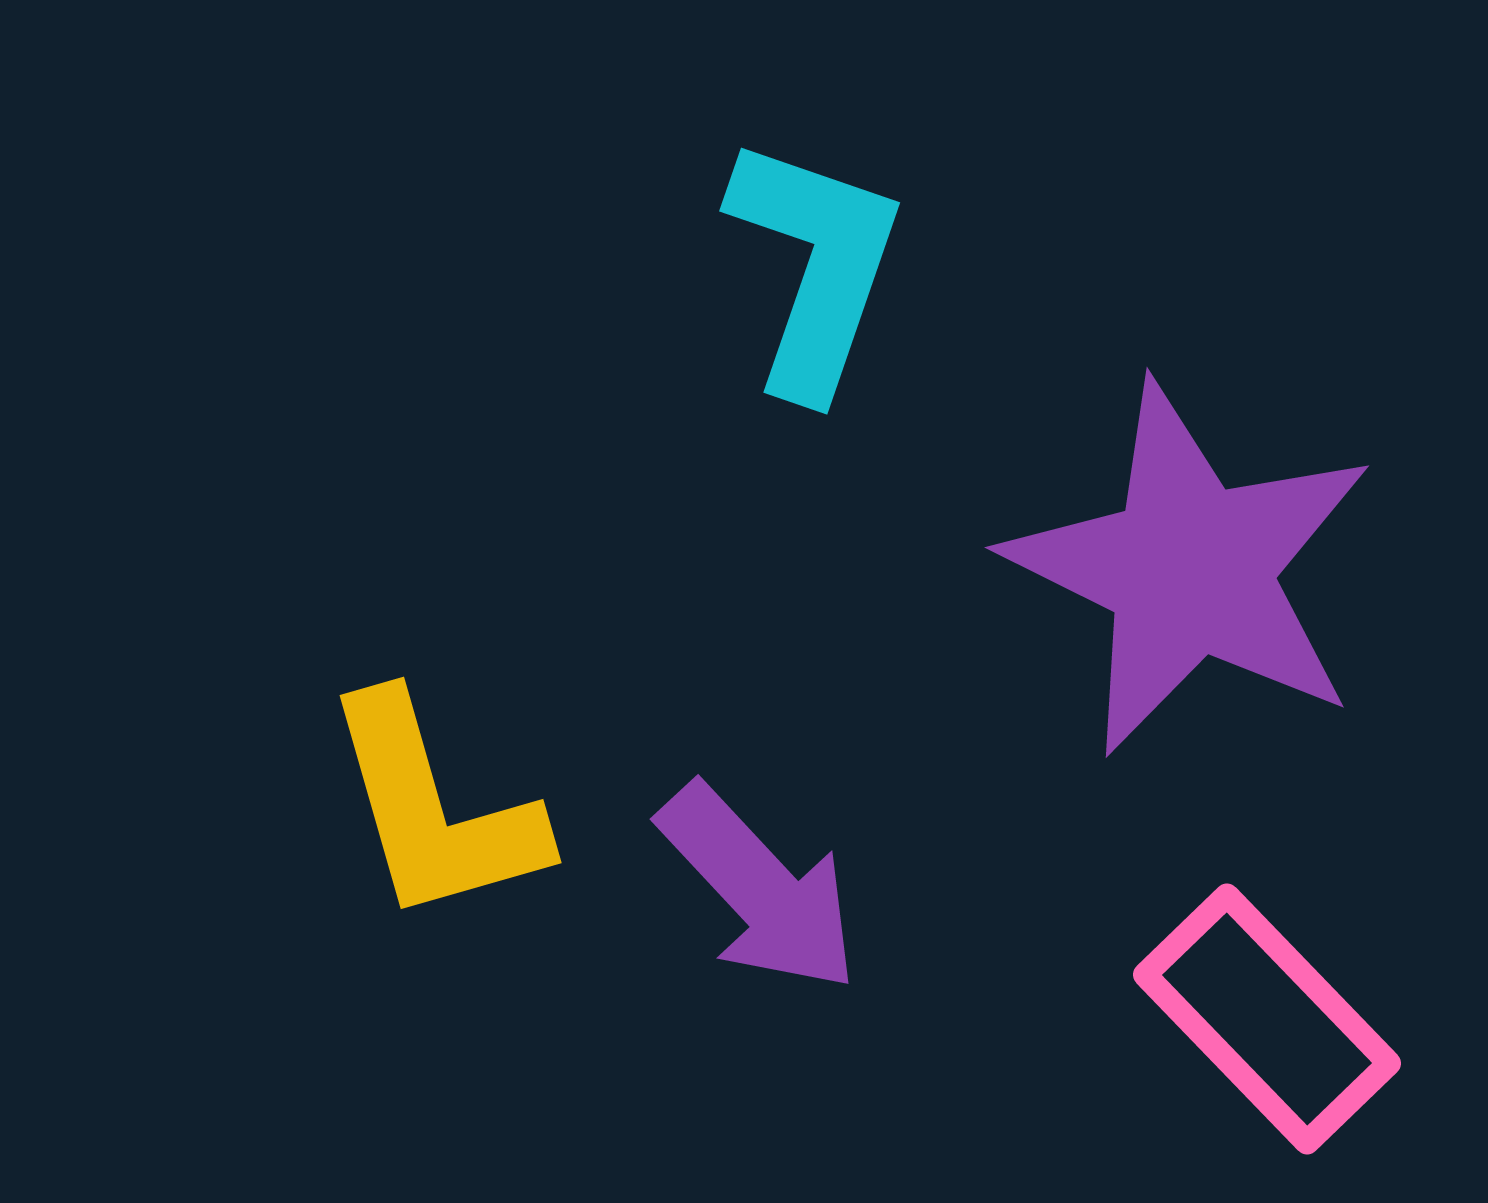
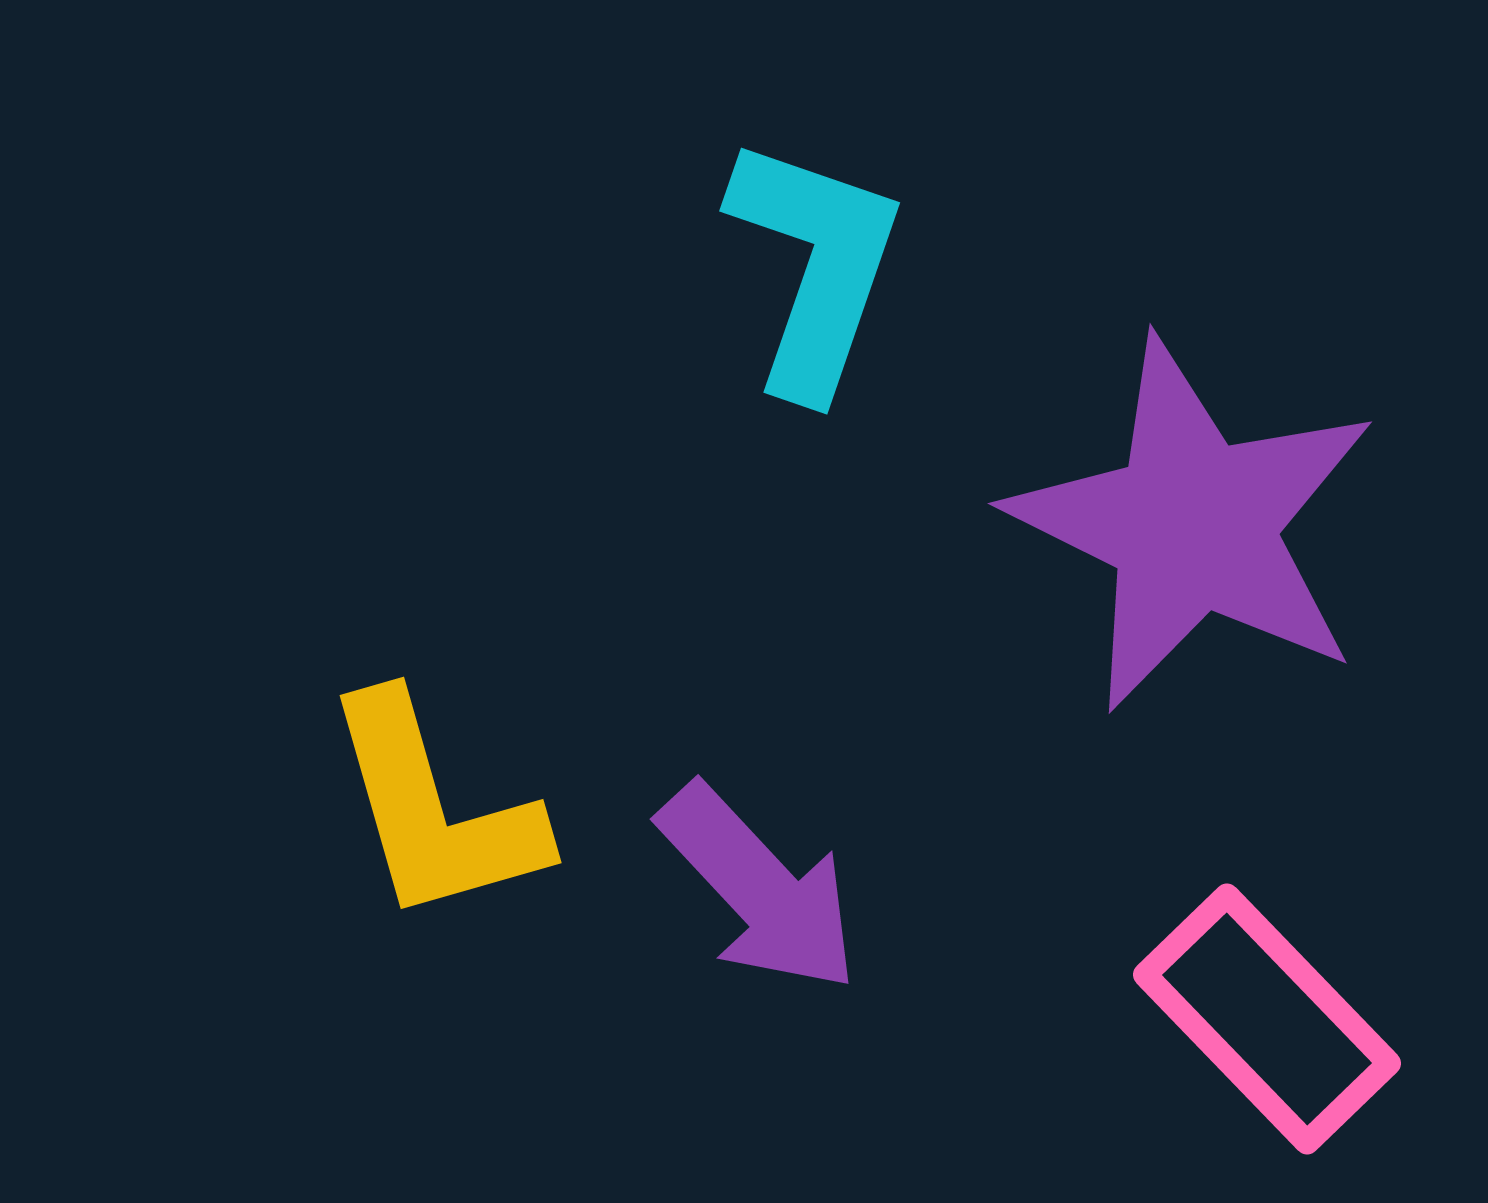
purple star: moved 3 px right, 44 px up
